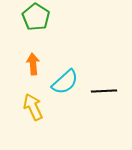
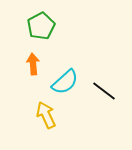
green pentagon: moved 5 px right, 9 px down; rotated 12 degrees clockwise
black line: rotated 40 degrees clockwise
yellow arrow: moved 13 px right, 8 px down
